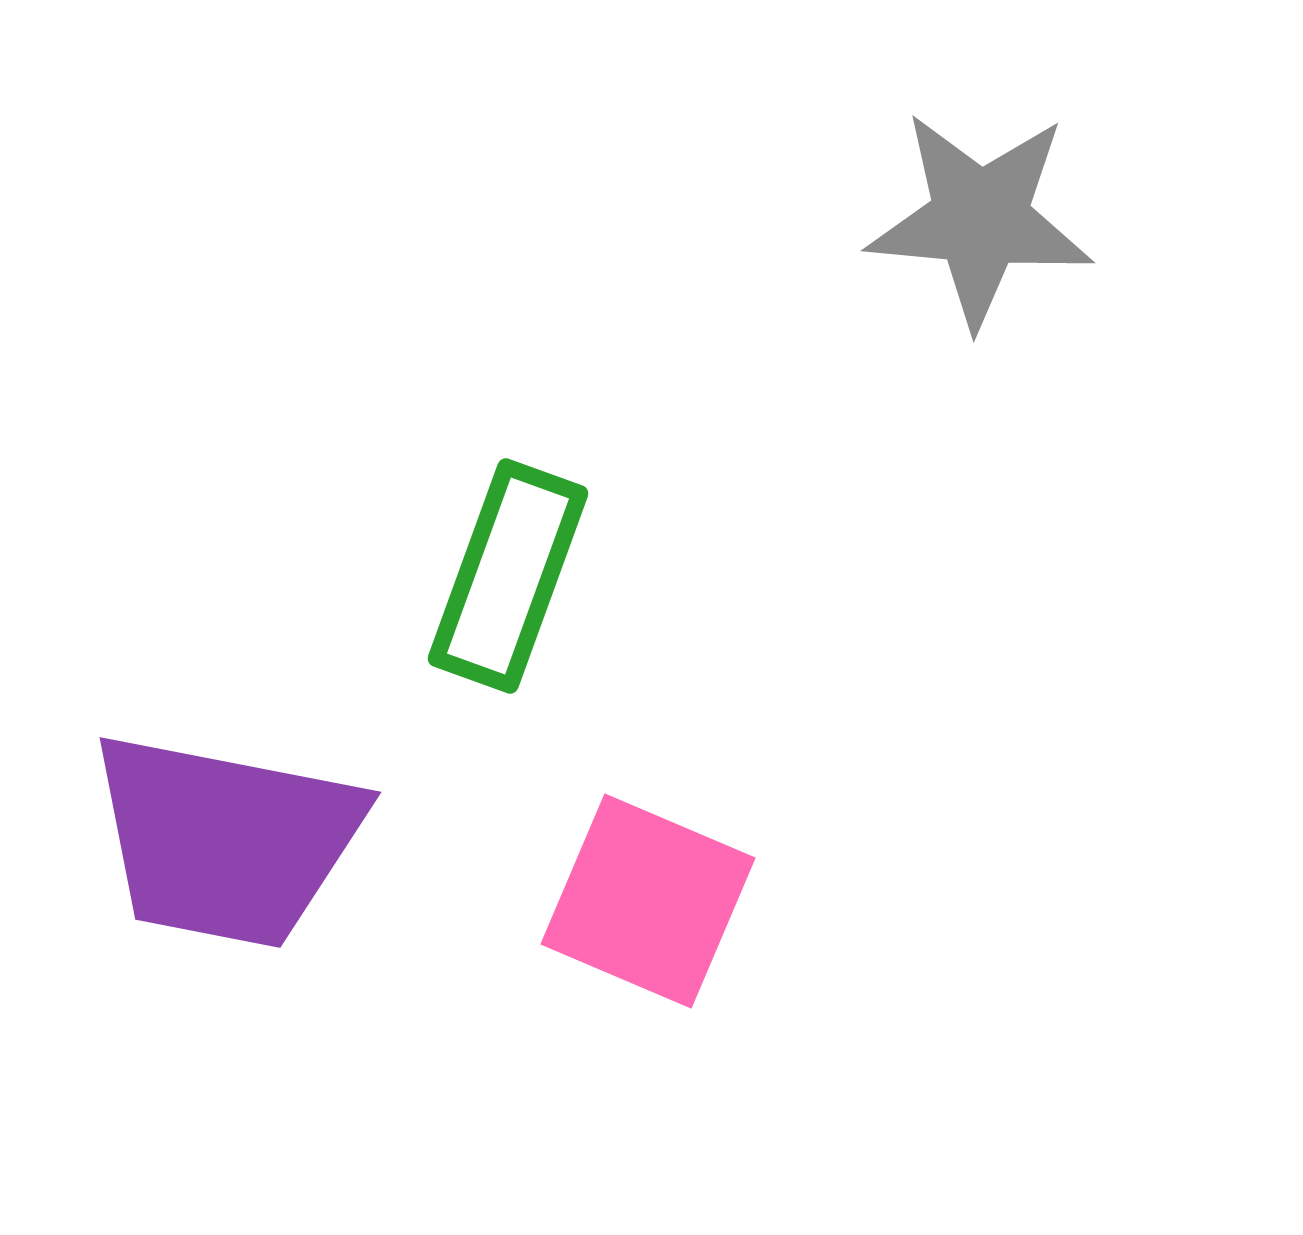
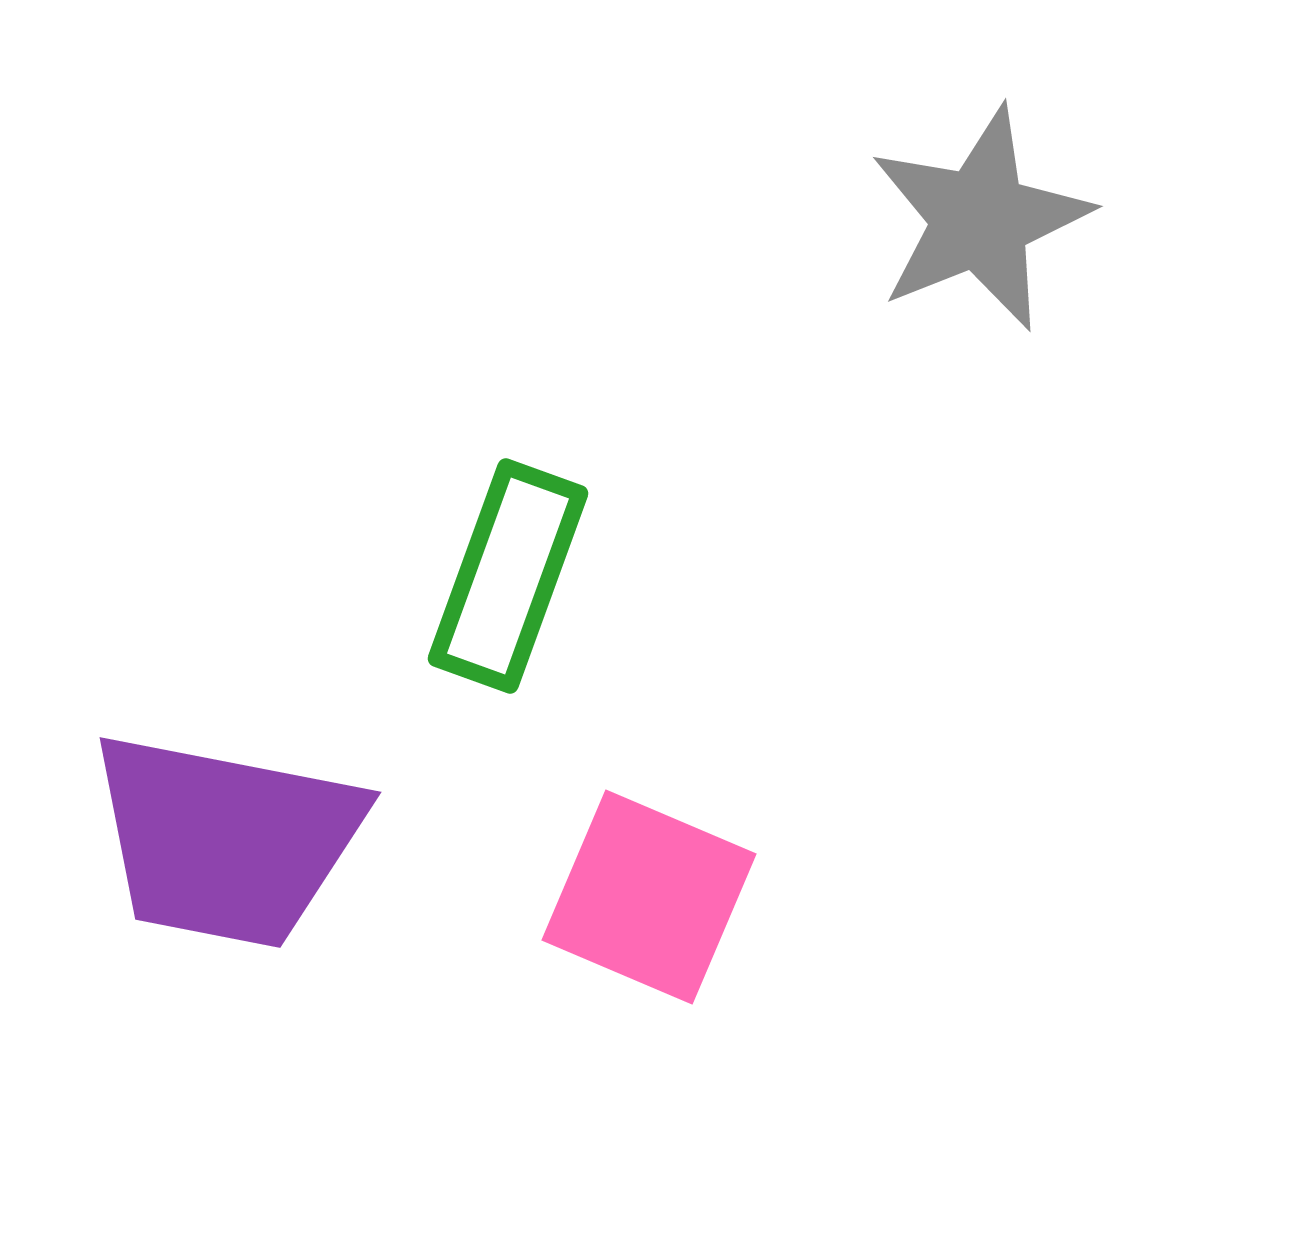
gray star: rotated 27 degrees counterclockwise
pink square: moved 1 px right, 4 px up
